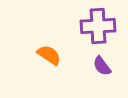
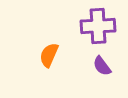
orange semicircle: rotated 100 degrees counterclockwise
